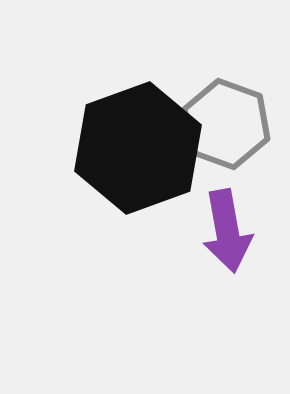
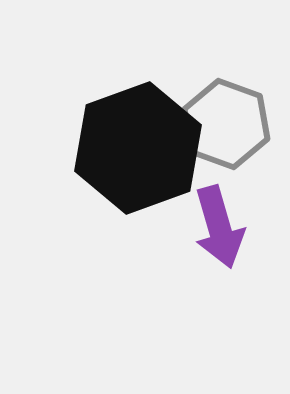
purple arrow: moved 8 px left, 4 px up; rotated 6 degrees counterclockwise
